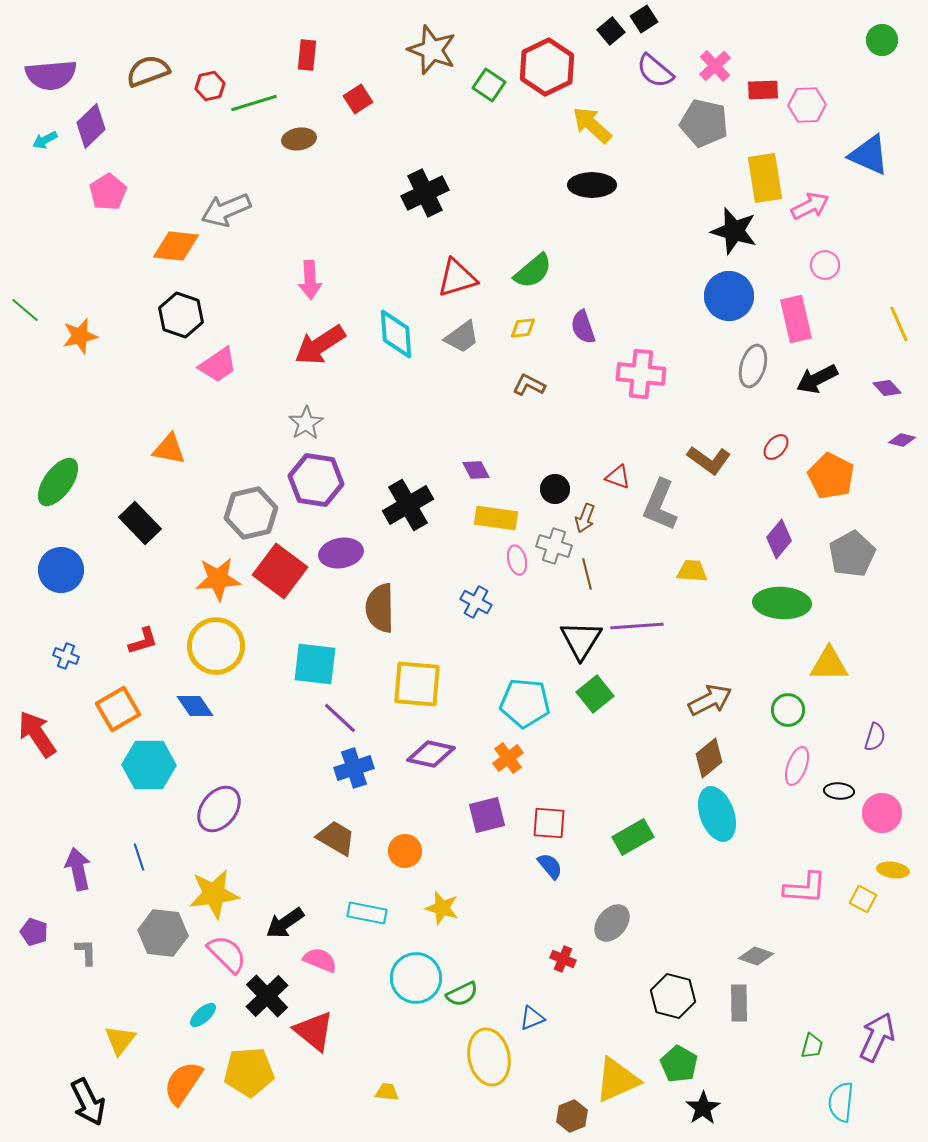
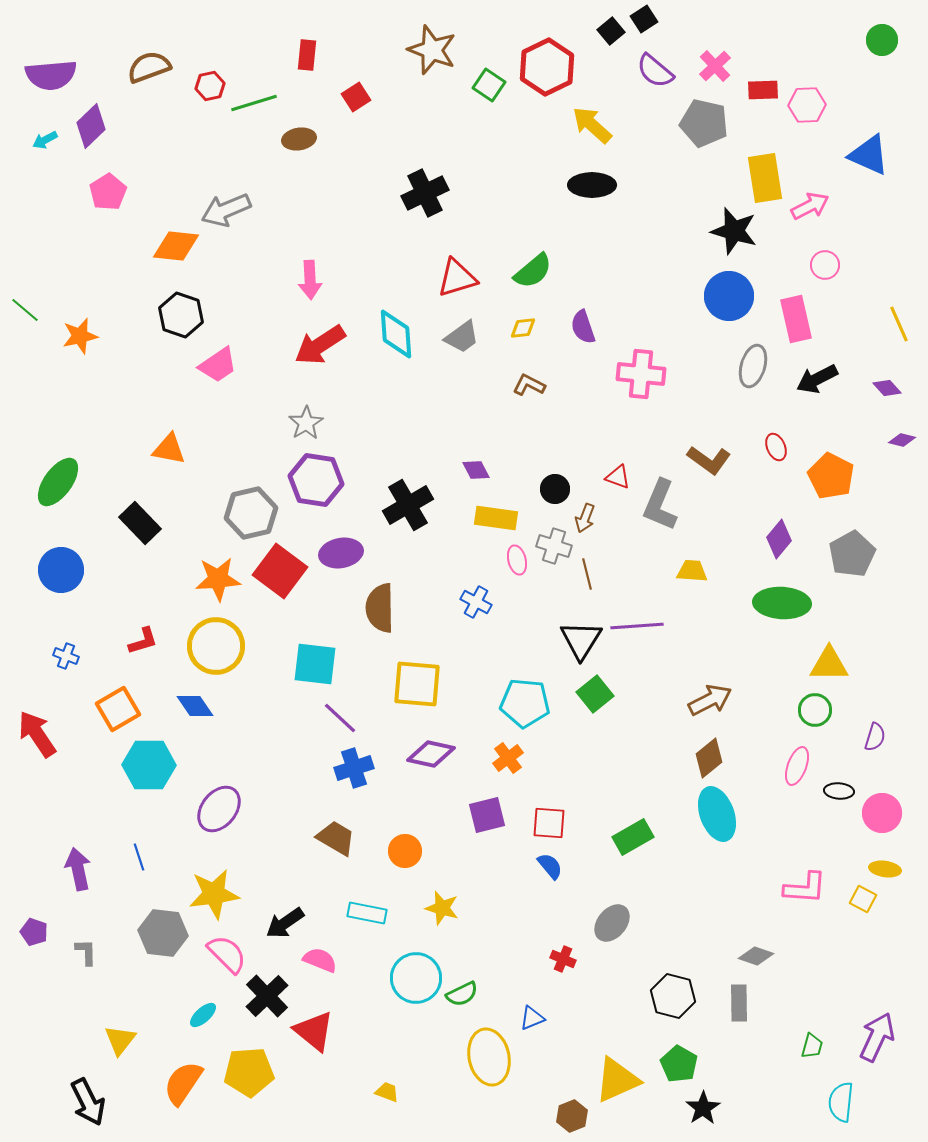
brown semicircle at (148, 71): moved 1 px right, 4 px up
red square at (358, 99): moved 2 px left, 2 px up
red ellipse at (776, 447): rotated 64 degrees counterclockwise
green circle at (788, 710): moved 27 px right
yellow ellipse at (893, 870): moved 8 px left, 1 px up
yellow trapezoid at (387, 1092): rotated 15 degrees clockwise
